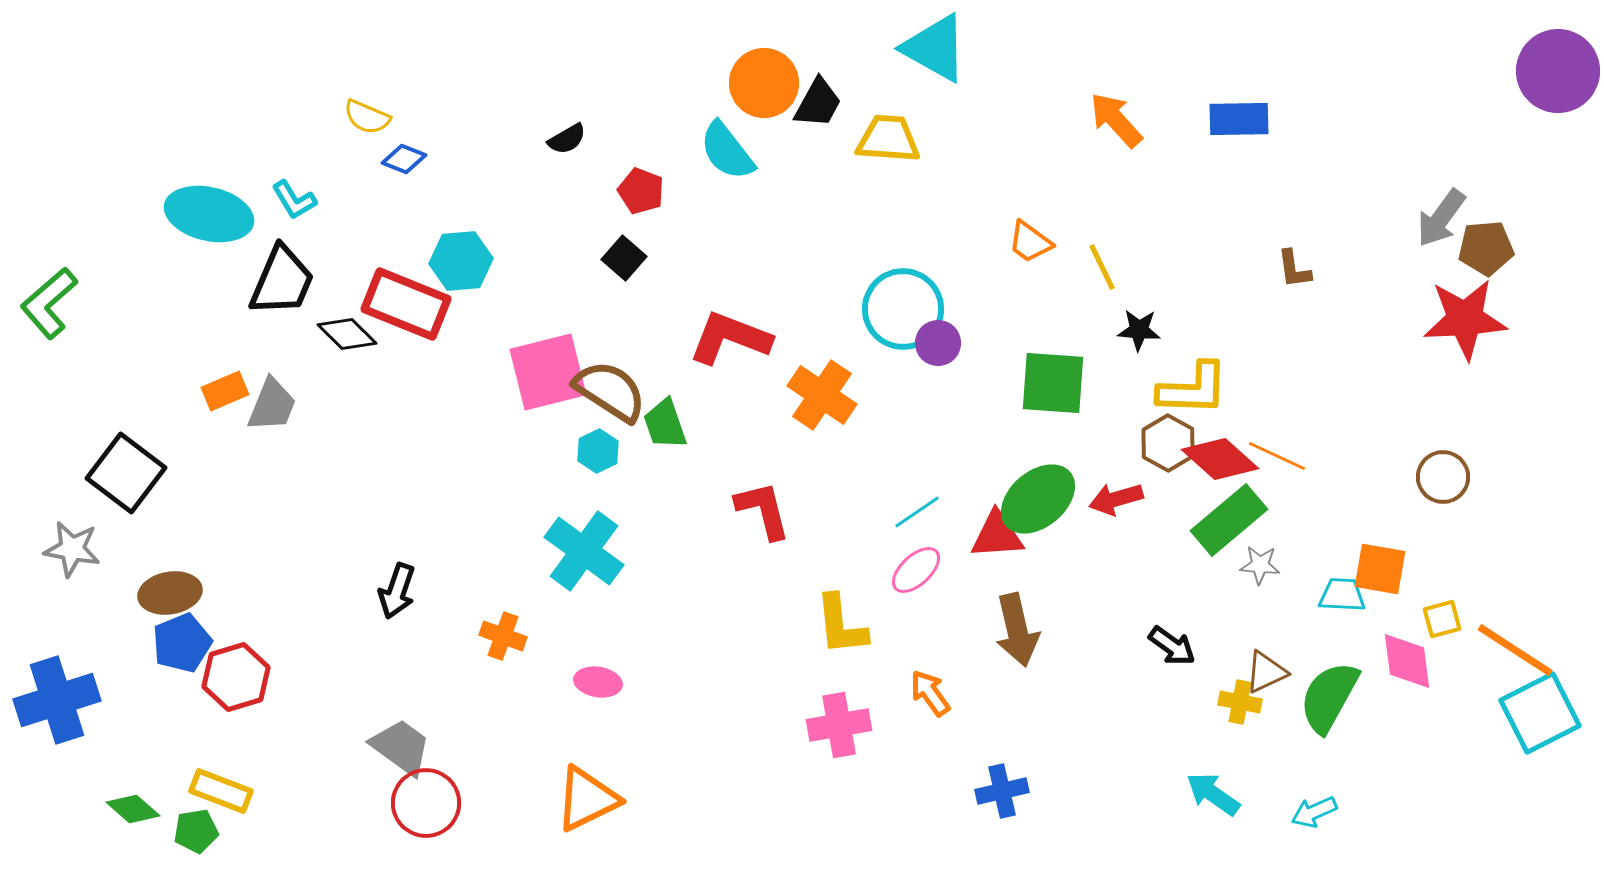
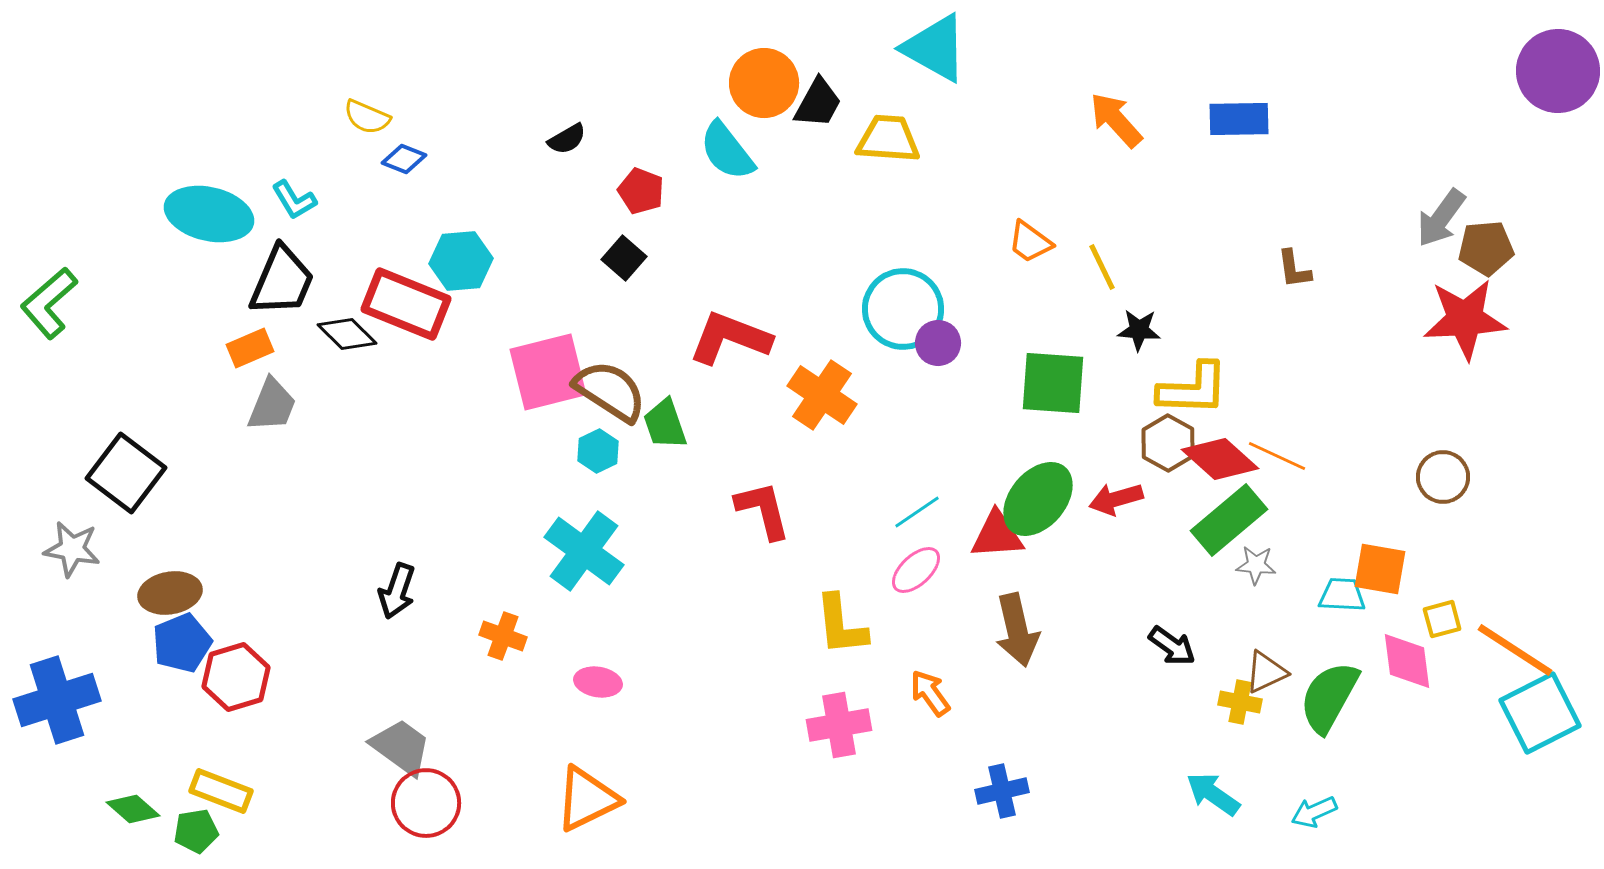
orange rectangle at (225, 391): moved 25 px right, 43 px up
green ellipse at (1038, 499): rotated 10 degrees counterclockwise
gray star at (1260, 565): moved 4 px left
